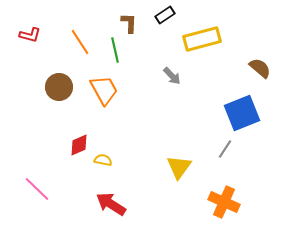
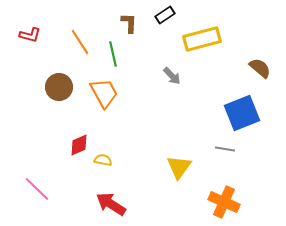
green line: moved 2 px left, 4 px down
orange trapezoid: moved 3 px down
gray line: rotated 66 degrees clockwise
